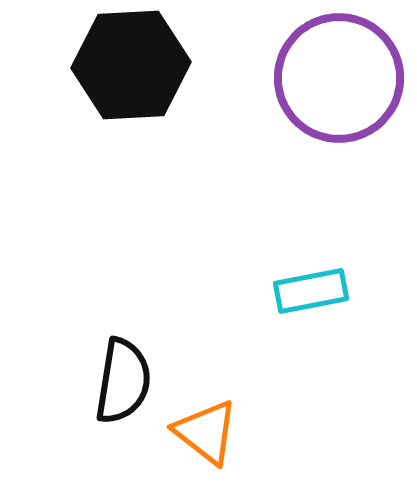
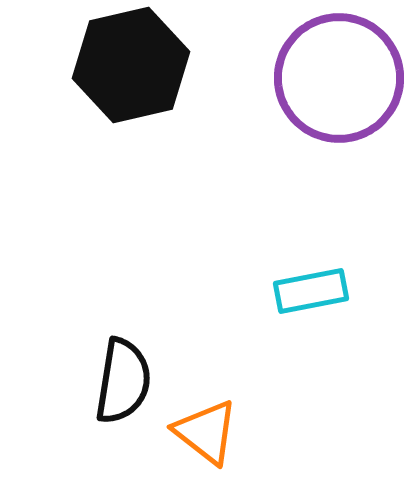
black hexagon: rotated 10 degrees counterclockwise
